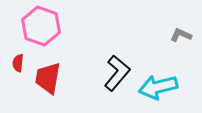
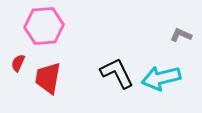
pink hexagon: moved 3 px right; rotated 24 degrees counterclockwise
red semicircle: rotated 18 degrees clockwise
black L-shape: rotated 66 degrees counterclockwise
cyan arrow: moved 3 px right, 9 px up
